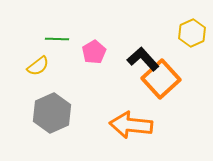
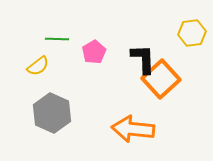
yellow hexagon: rotated 16 degrees clockwise
black L-shape: rotated 40 degrees clockwise
gray hexagon: rotated 12 degrees counterclockwise
orange arrow: moved 2 px right, 4 px down
